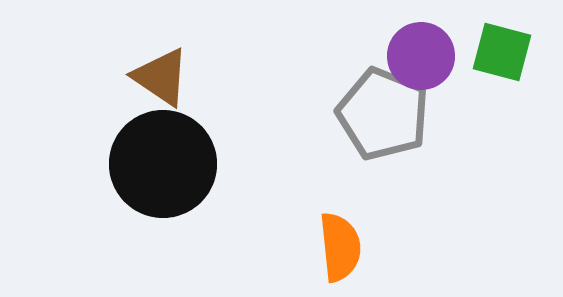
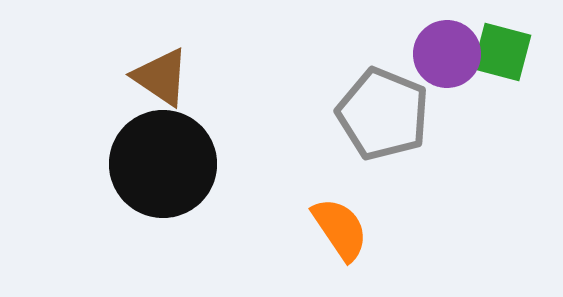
purple circle: moved 26 px right, 2 px up
orange semicircle: moved 18 px up; rotated 28 degrees counterclockwise
